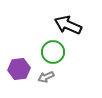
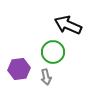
gray arrow: rotated 77 degrees counterclockwise
